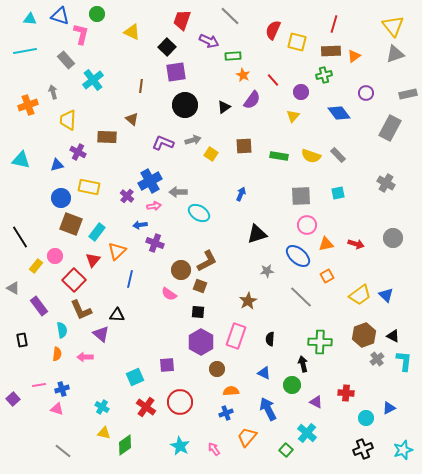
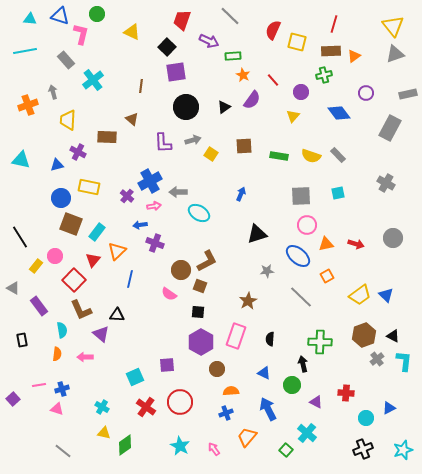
black circle at (185, 105): moved 1 px right, 2 px down
purple L-shape at (163, 143): rotated 115 degrees counterclockwise
